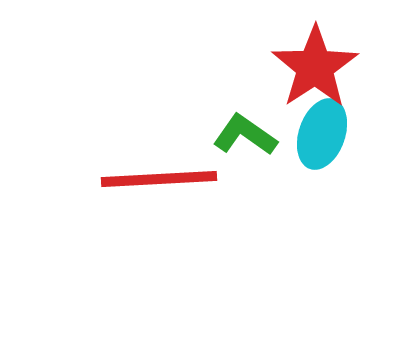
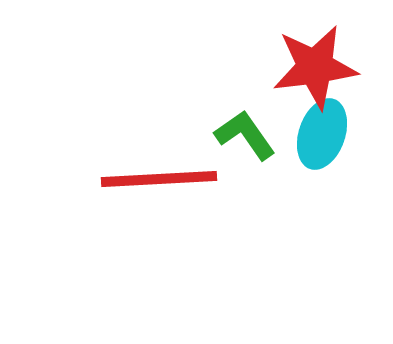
red star: rotated 26 degrees clockwise
green L-shape: rotated 20 degrees clockwise
